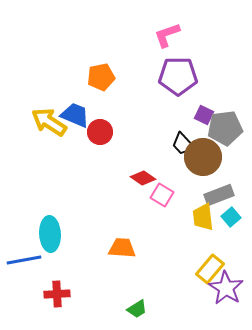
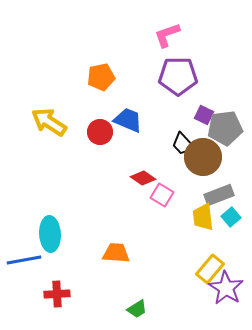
blue trapezoid: moved 53 px right, 5 px down
orange trapezoid: moved 6 px left, 5 px down
